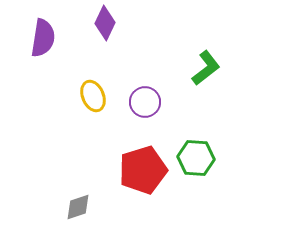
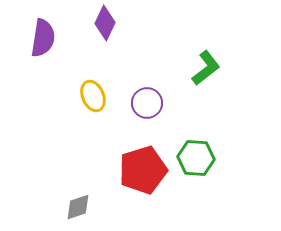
purple circle: moved 2 px right, 1 px down
